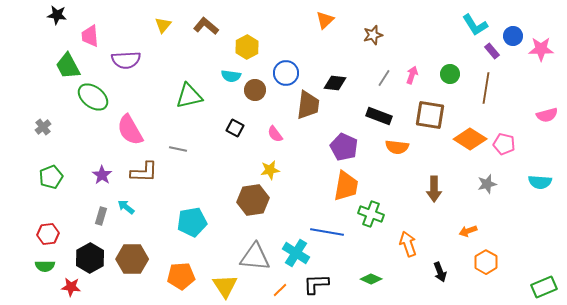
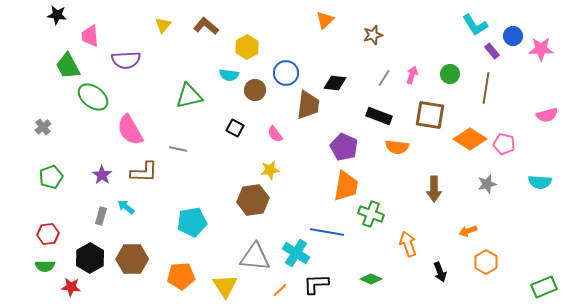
cyan semicircle at (231, 76): moved 2 px left, 1 px up
